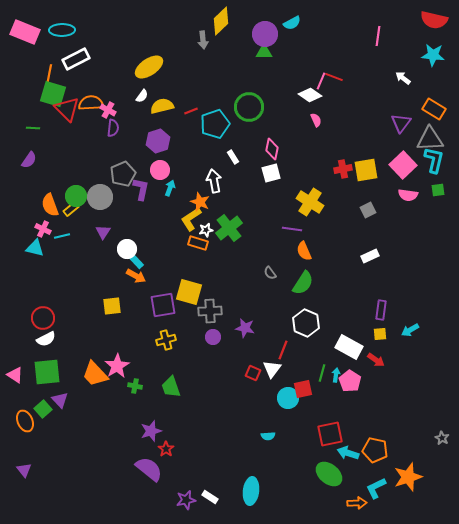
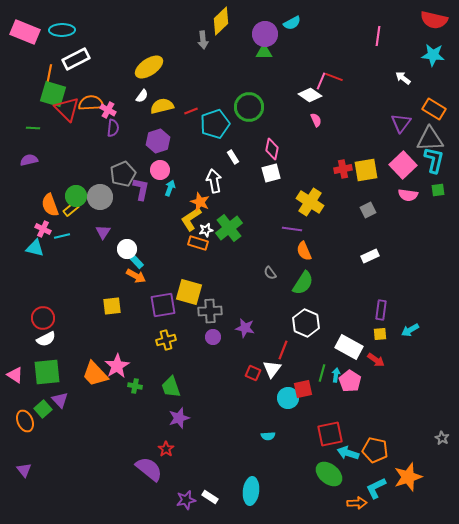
purple semicircle at (29, 160): rotated 138 degrees counterclockwise
purple star at (151, 431): moved 28 px right, 13 px up
